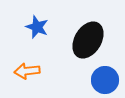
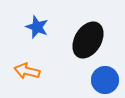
orange arrow: rotated 20 degrees clockwise
